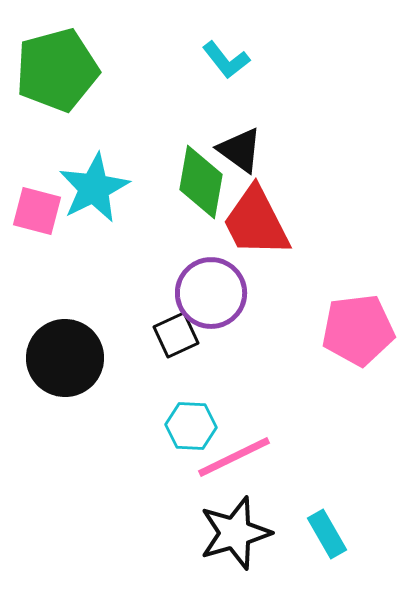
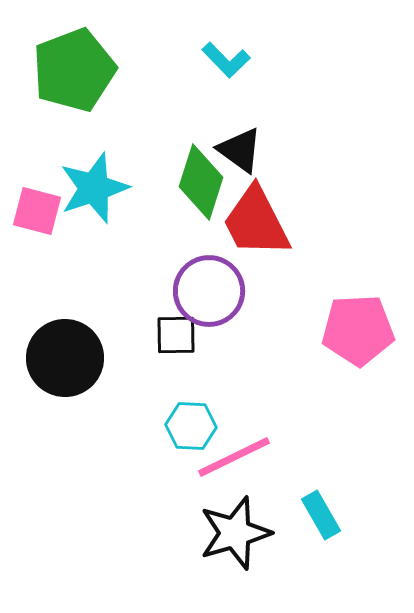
cyan L-shape: rotated 6 degrees counterclockwise
green pentagon: moved 17 px right; rotated 6 degrees counterclockwise
green diamond: rotated 8 degrees clockwise
cyan star: rotated 8 degrees clockwise
purple circle: moved 2 px left, 2 px up
pink pentagon: rotated 4 degrees clockwise
black square: rotated 24 degrees clockwise
cyan rectangle: moved 6 px left, 19 px up
